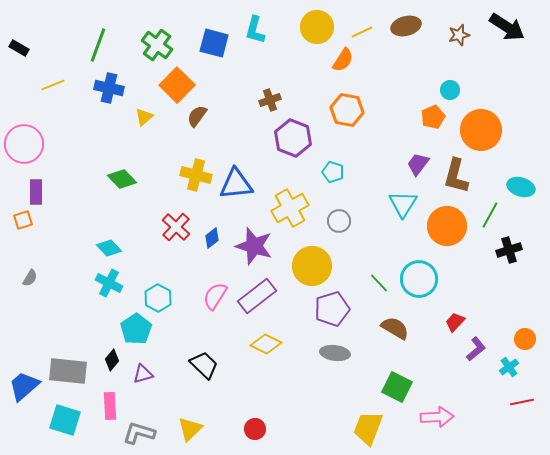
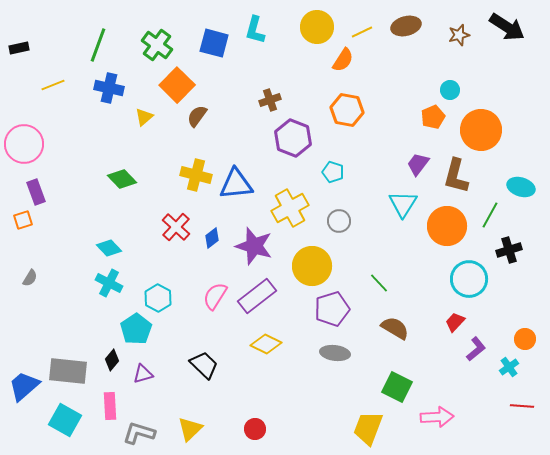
black rectangle at (19, 48): rotated 42 degrees counterclockwise
purple rectangle at (36, 192): rotated 20 degrees counterclockwise
cyan circle at (419, 279): moved 50 px right
red line at (522, 402): moved 4 px down; rotated 15 degrees clockwise
cyan square at (65, 420): rotated 12 degrees clockwise
